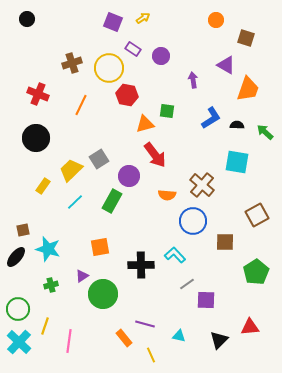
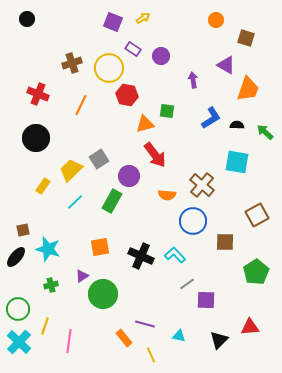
black cross at (141, 265): moved 9 px up; rotated 25 degrees clockwise
